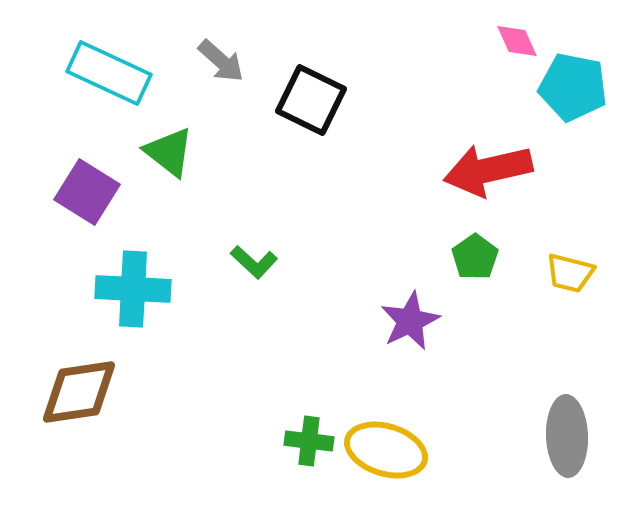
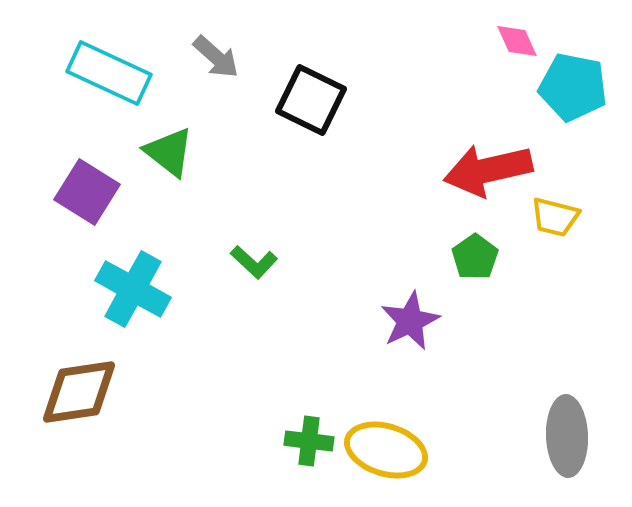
gray arrow: moved 5 px left, 4 px up
yellow trapezoid: moved 15 px left, 56 px up
cyan cross: rotated 26 degrees clockwise
